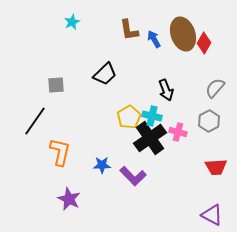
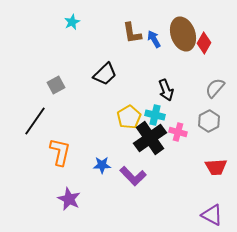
brown L-shape: moved 3 px right, 3 px down
gray square: rotated 24 degrees counterclockwise
cyan cross: moved 3 px right, 1 px up
